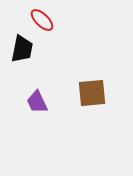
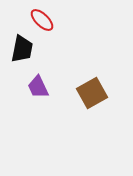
brown square: rotated 24 degrees counterclockwise
purple trapezoid: moved 1 px right, 15 px up
